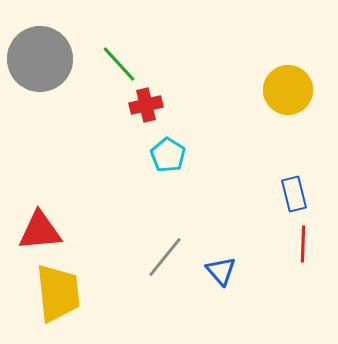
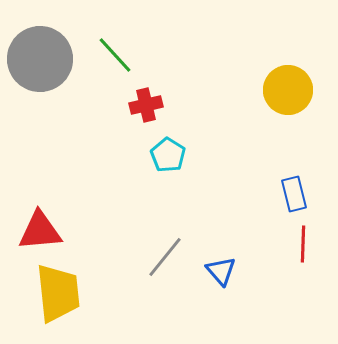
green line: moved 4 px left, 9 px up
